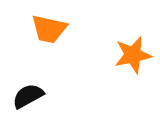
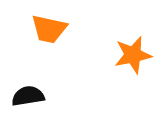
black semicircle: rotated 20 degrees clockwise
